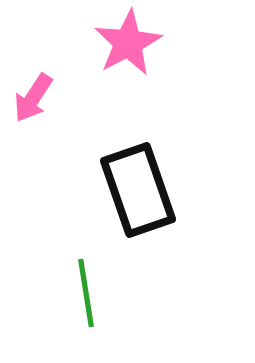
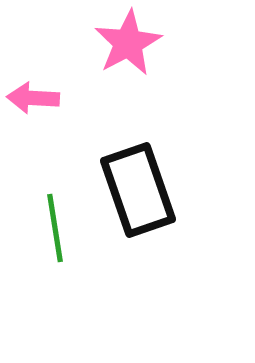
pink arrow: rotated 60 degrees clockwise
green line: moved 31 px left, 65 px up
